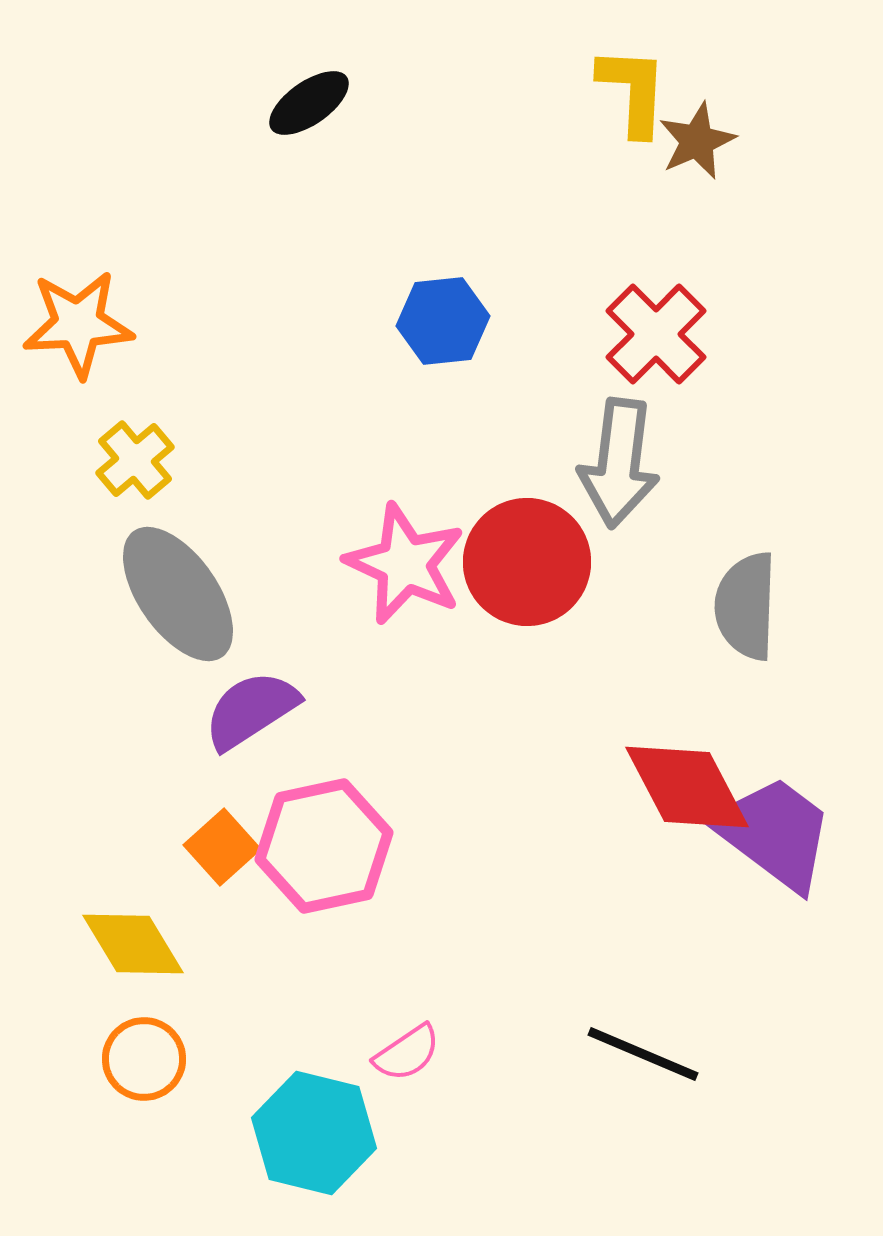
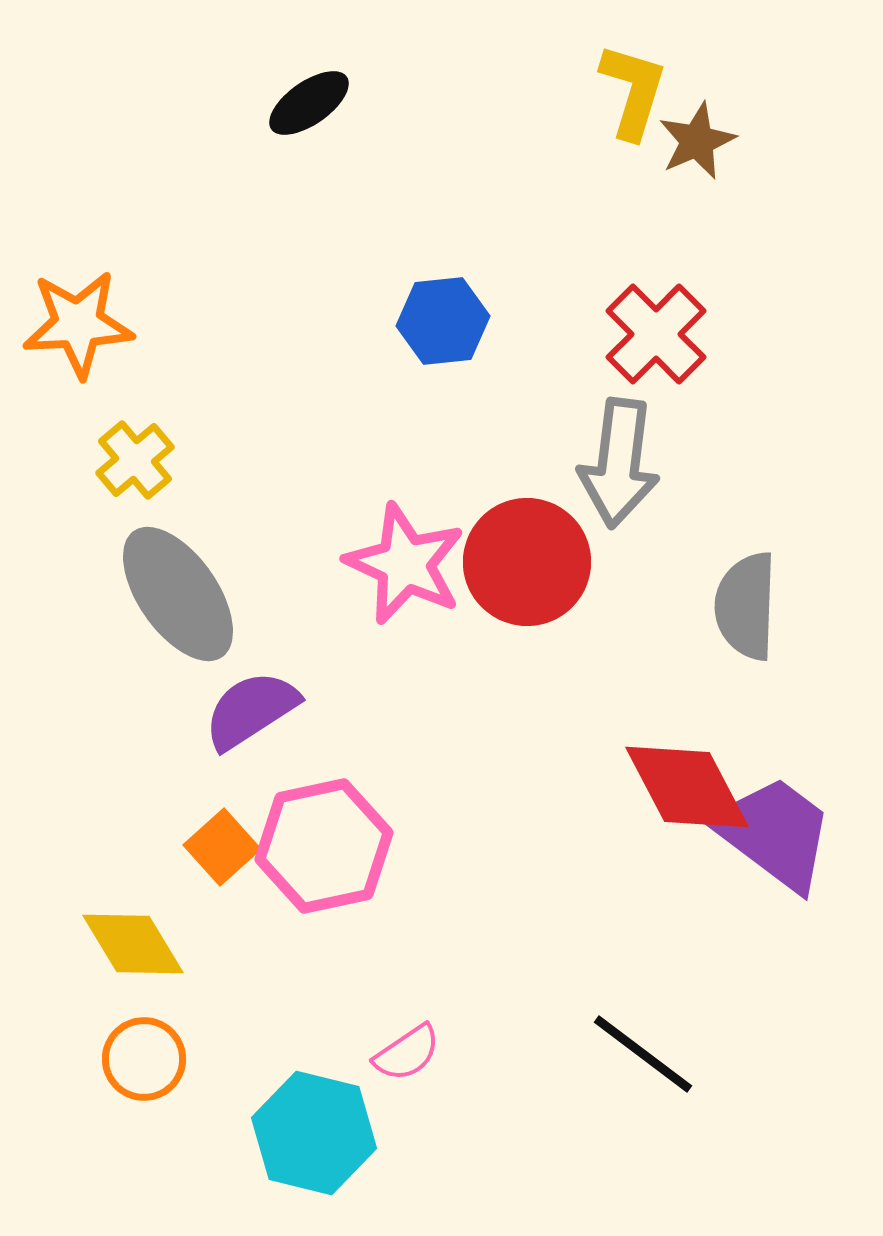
yellow L-shape: rotated 14 degrees clockwise
black line: rotated 14 degrees clockwise
